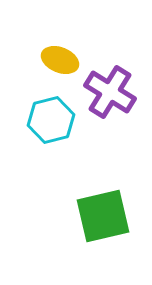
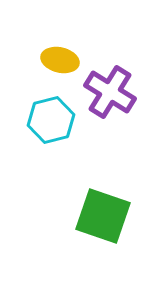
yellow ellipse: rotated 9 degrees counterclockwise
green square: rotated 32 degrees clockwise
